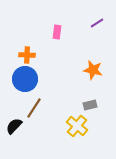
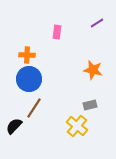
blue circle: moved 4 px right
